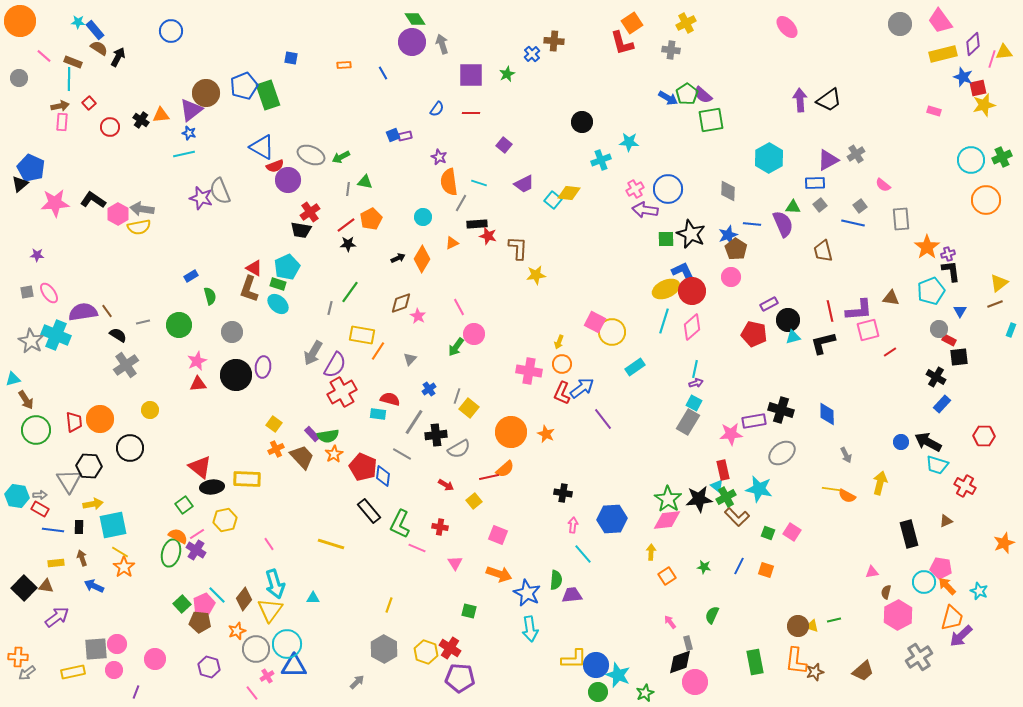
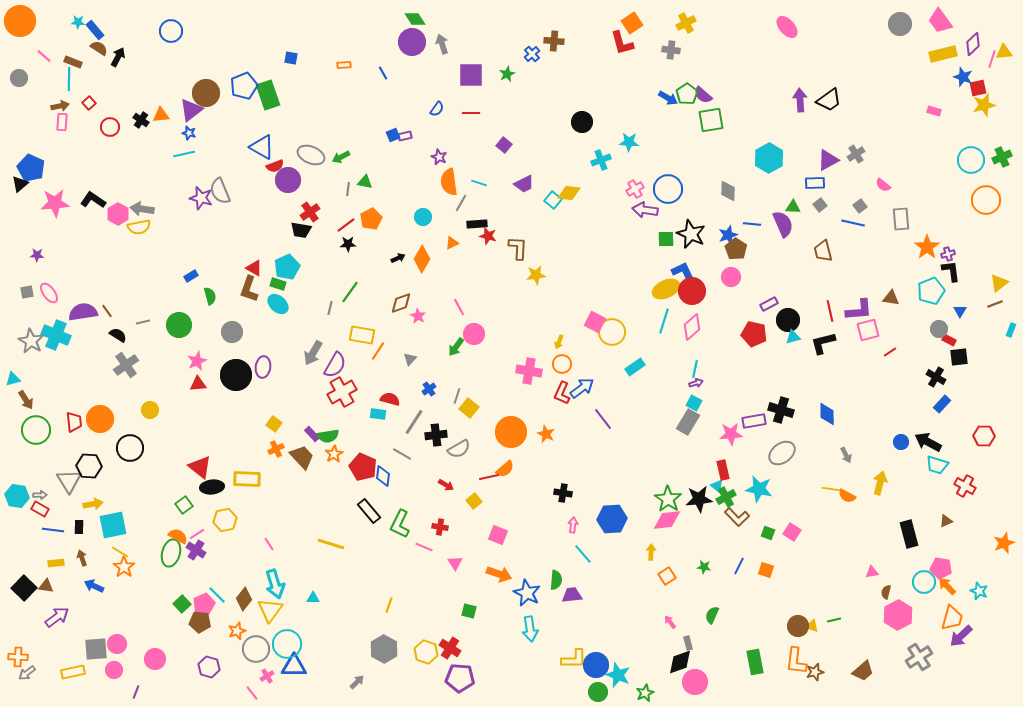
pink line at (417, 548): moved 7 px right, 1 px up
